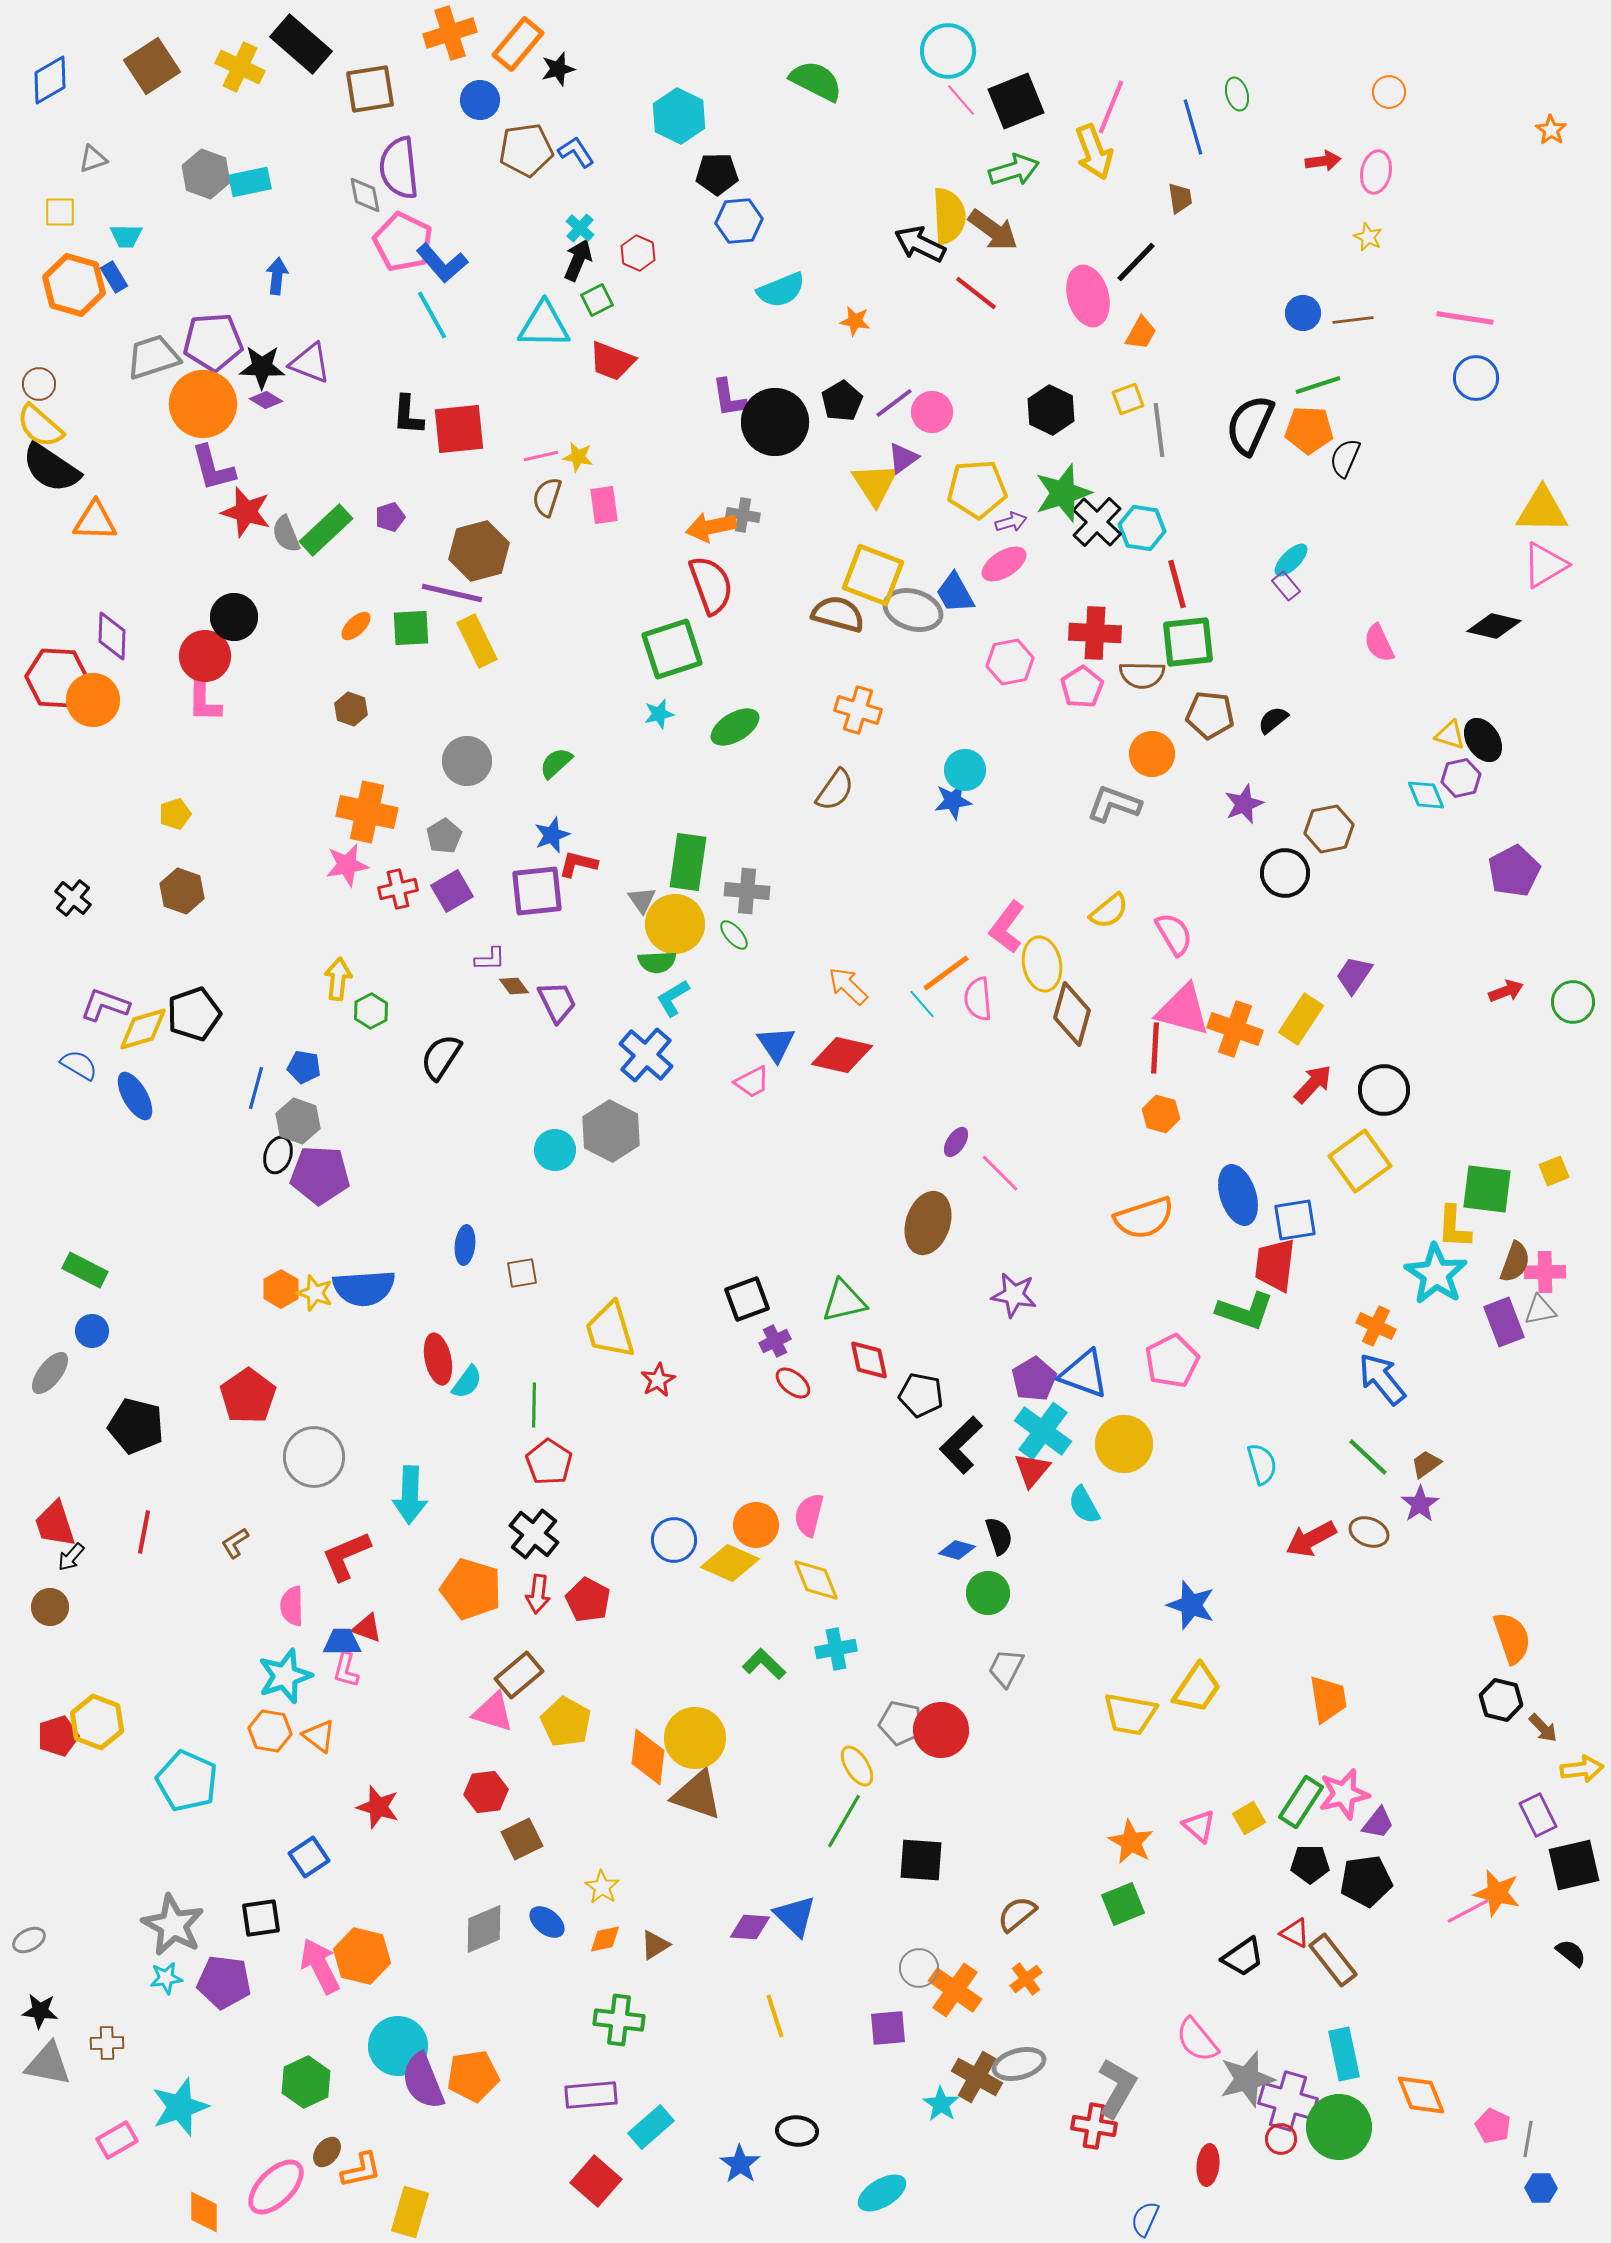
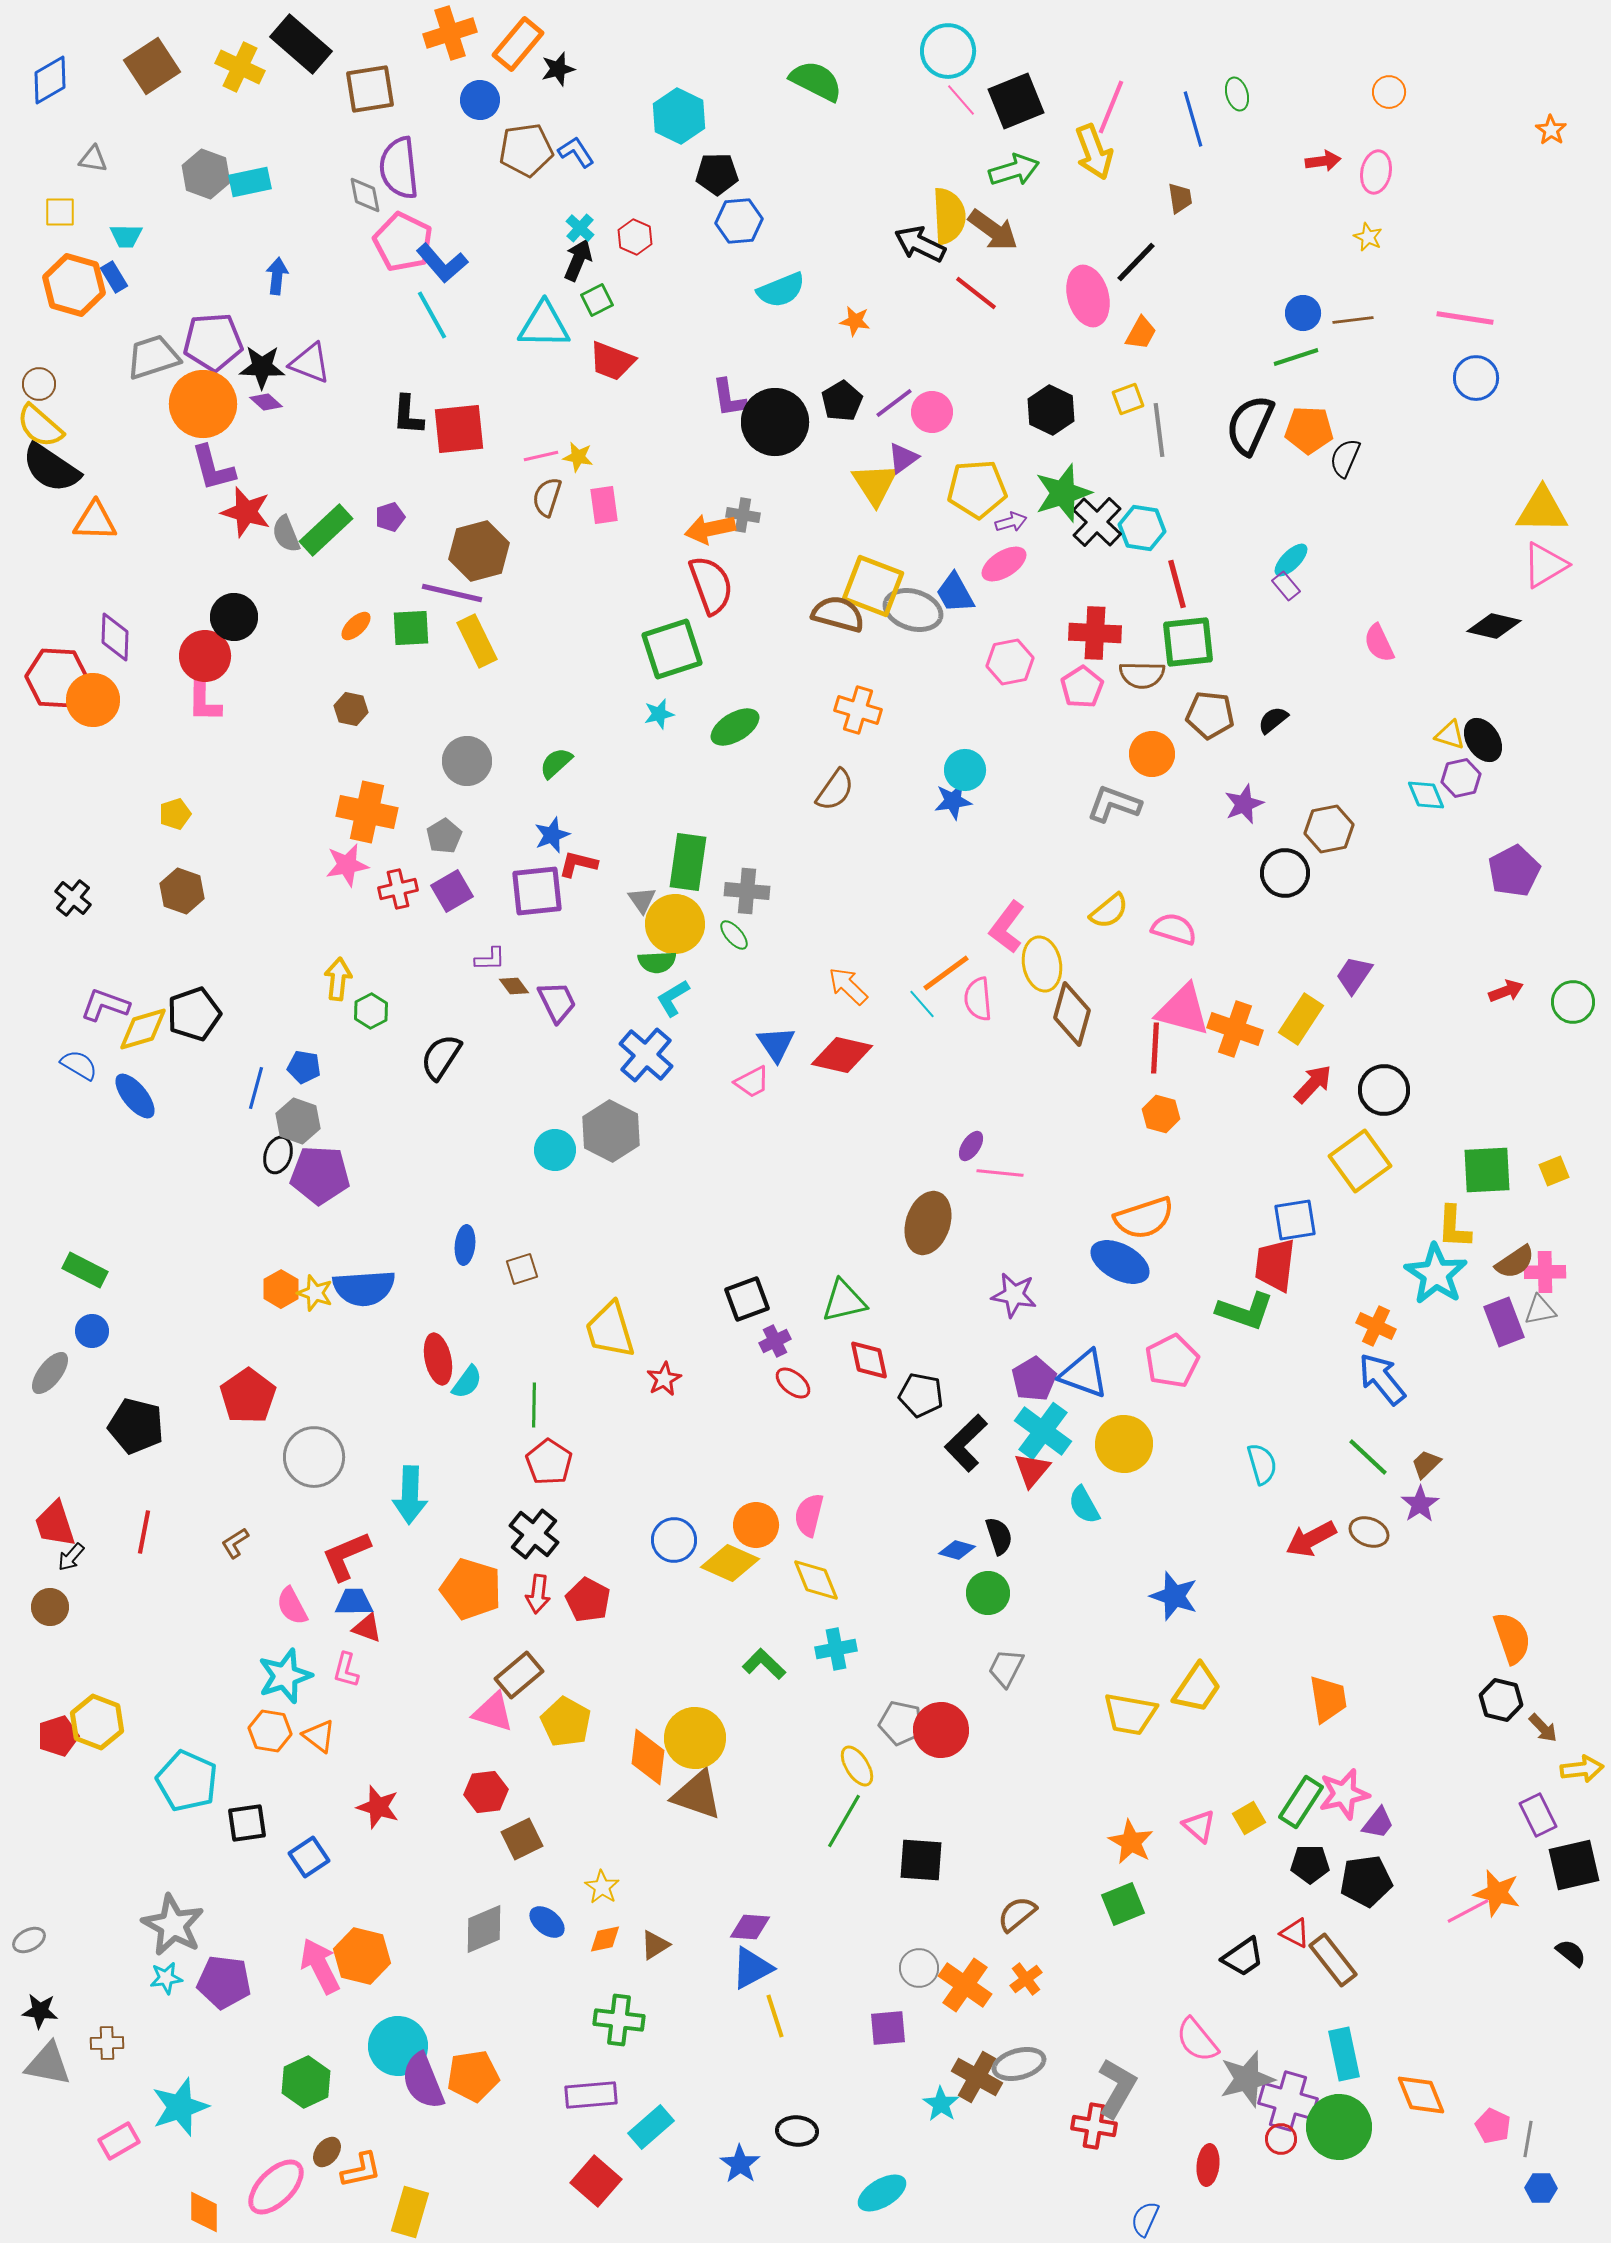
blue line at (1193, 127): moved 8 px up
gray triangle at (93, 159): rotated 28 degrees clockwise
red hexagon at (638, 253): moved 3 px left, 16 px up
green line at (1318, 385): moved 22 px left, 28 px up
purple diamond at (266, 400): moved 2 px down; rotated 12 degrees clockwise
orange arrow at (711, 527): moved 1 px left, 2 px down
yellow square at (873, 575): moved 11 px down
purple diamond at (112, 636): moved 3 px right, 1 px down
brown hexagon at (351, 709): rotated 8 degrees counterclockwise
pink semicircle at (1174, 934): moved 5 px up; rotated 42 degrees counterclockwise
blue ellipse at (135, 1096): rotated 9 degrees counterclockwise
purple ellipse at (956, 1142): moved 15 px right, 4 px down
pink line at (1000, 1173): rotated 39 degrees counterclockwise
green square at (1487, 1189): moved 19 px up; rotated 10 degrees counterclockwise
blue ellipse at (1238, 1195): moved 118 px left, 67 px down; rotated 44 degrees counterclockwise
brown semicircle at (1515, 1262): rotated 36 degrees clockwise
brown square at (522, 1273): moved 4 px up; rotated 8 degrees counterclockwise
red star at (658, 1380): moved 6 px right, 1 px up
black L-shape at (961, 1445): moved 5 px right, 2 px up
brown trapezoid at (1426, 1464): rotated 8 degrees counterclockwise
blue star at (1191, 1605): moved 17 px left, 9 px up
pink semicircle at (292, 1606): rotated 27 degrees counterclockwise
blue trapezoid at (342, 1642): moved 12 px right, 40 px up
blue triangle at (795, 1916): moved 43 px left, 52 px down; rotated 48 degrees clockwise
black square at (261, 1918): moved 14 px left, 95 px up
orange cross at (955, 1990): moved 10 px right, 5 px up
pink rectangle at (117, 2140): moved 2 px right, 1 px down
